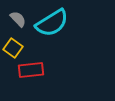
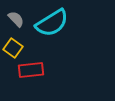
gray semicircle: moved 2 px left
